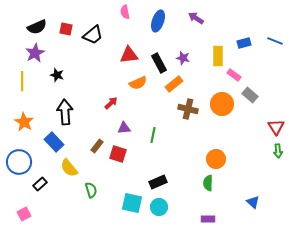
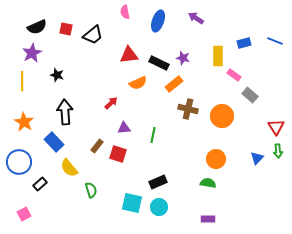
purple star at (35, 53): moved 3 px left
black rectangle at (159, 63): rotated 36 degrees counterclockwise
orange circle at (222, 104): moved 12 px down
green semicircle at (208, 183): rotated 98 degrees clockwise
blue triangle at (253, 202): moved 4 px right, 44 px up; rotated 32 degrees clockwise
